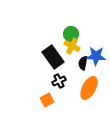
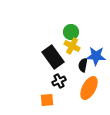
green circle: moved 2 px up
black semicircle: moved 2 px down
orange square: rotated 24 degrees clockwise
